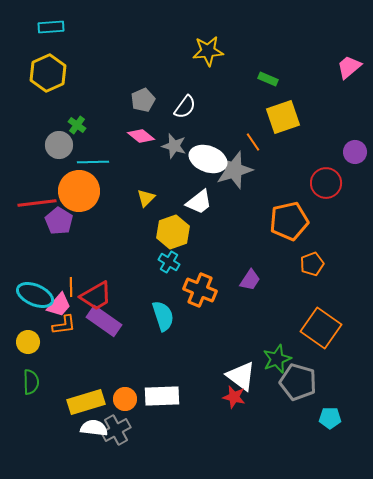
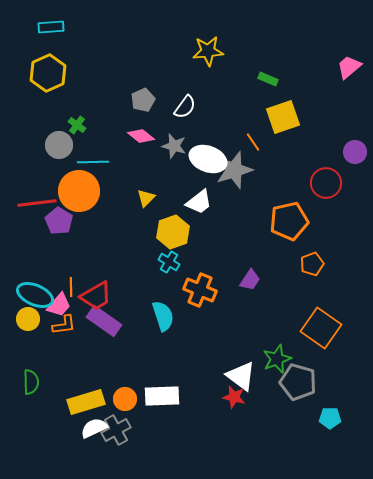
yellow circle at (28, 342): moved 23 px up
white semicircle at (94, 428): rotated 32 degrees counterclockwise
